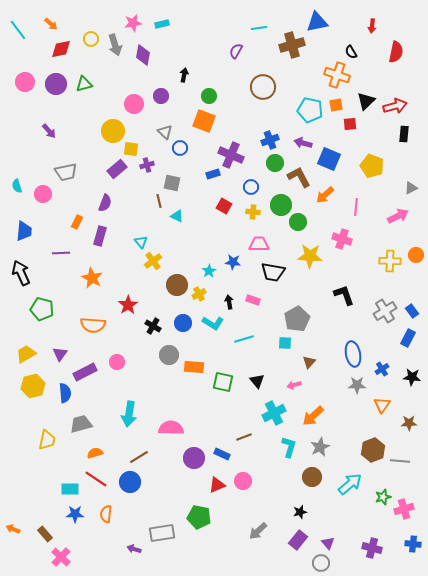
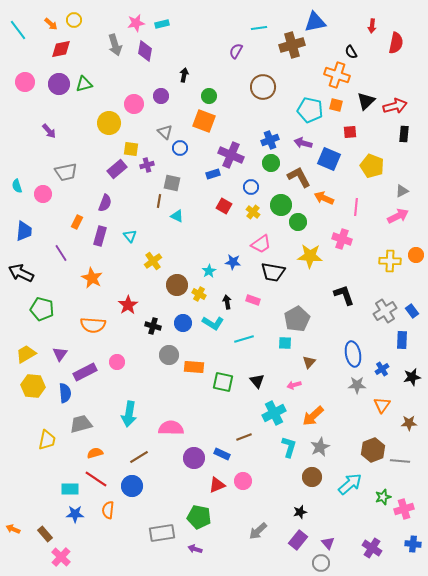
blue triangle at (317, 22): moved 2 px left
pink star at (133, 23): moved 3 px right
yellow circle at (91, 39): moved 17 px left, 19 px up
red semicircle at (396, 52): moved 9 px up
purple diamond at (143, 55): moved 2 px right, 4 px up
purple circle at (56, 84): moved 3 px right
orange square at (336, 105): rotated 24 degrees clockwise
red square at (350, 124): moved 8 px down
yellow circle at (113, 131): moved 4 px left, 8 px up
green circle at (275, 163): moved 4 px left
gray triangle at (411, 188): moved 9 px left, 3 px down
orange arrow at (325, 195): moved 1 px left, 3 px down; rotated 66 degrees clockwise
brown line at (159, 201): rotated 24 degrees clockwise
yellow cross at (253, 212): rotated 32 degrees clockwise
cyan triangle at (141, 242): moved 11 px left, 6 px up
pink trapezoid at (259, 244): moved 2 px right; rotated 145 degrees clockwise
purple line at (61, 253): rotated 60 degrees clockwise
black arrow at (21, 273): rotated 40 degrees counterclockwise
yellow cross at (199, 294): rotated 32 degrees counterclockwise
black arrow at (229, 302): moved 2 px left
black cross at (153, 326): rotated 14 degrees counterclockwise
blue rectangle at (408, 338): moved 6 px left, 2 px down; rotated 24 degrees counterclockwise
black star at (412, 377): rotated 18 degrees counterclockwise
yellow hexagon at (33, 386): rotated 20 degrees clockwise
blue circle at (130, 482): moved 2 px right, 4 px down
orange semicircle at (106, 514): moved 2 px right, 4 px up
purple cross at (372, 548): rotated 18 degrees clockwise
purple arrow at (134, 549): moved 61 px right
